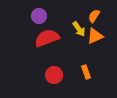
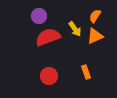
orange semicircle: moved 1 px right
yellow arrow: moved 4 px left
red semicircle: moved 1 px right, 1 px up
red circle: moved 5 px left, 1 px down
